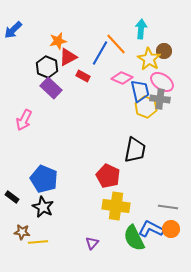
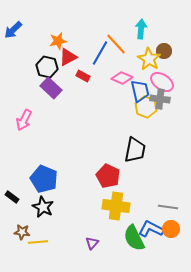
black hexagon: rotated 10 degrees counterclockwise
